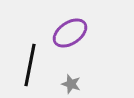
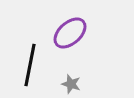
purple ellipse: rotated 8 degrees counterclockwise
